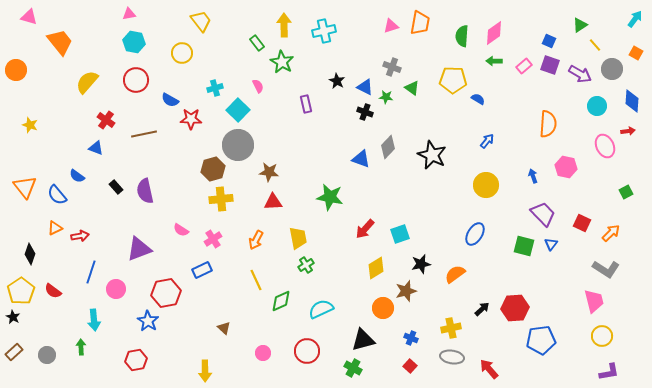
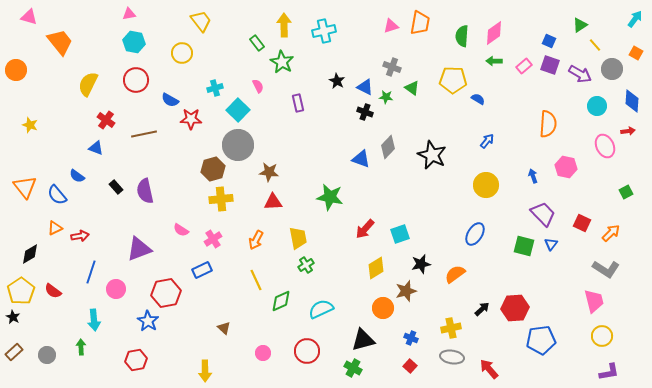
yellow semicircle at (87, 82): moved 1 px right, 2 px down; rotated 15 degrees counterclockwise
purple rectangle at (306, 104): moved 8 px left, 1 px up
black diamond at (30, 254): rotated 40 degrees clockwise
